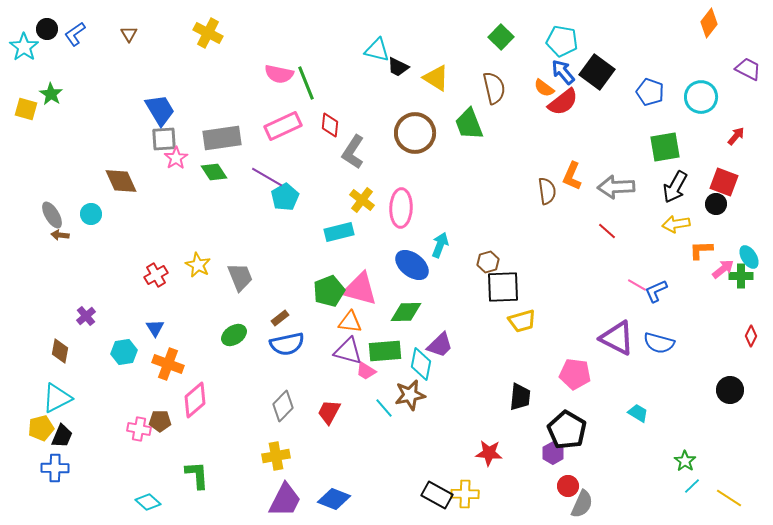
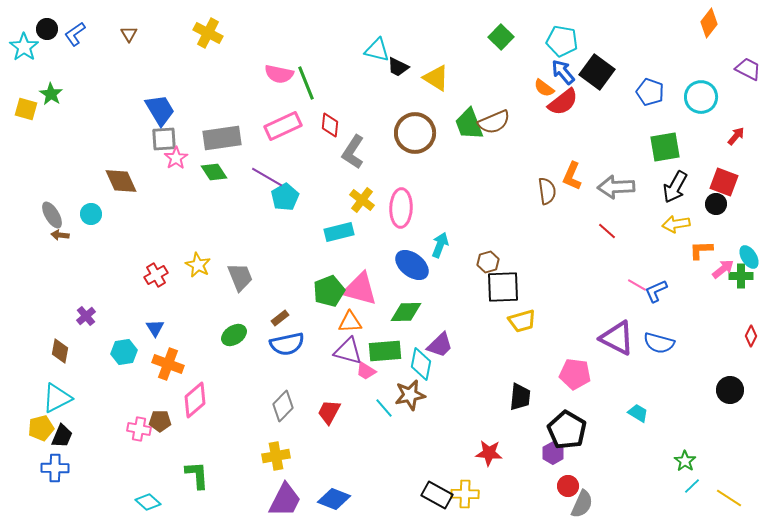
brown semicircle at (494, 88): moved 34 px down; rotated 80 degrees clockwise
orange triangle at (350, 322): rotated 10 degrees counterclockwise
